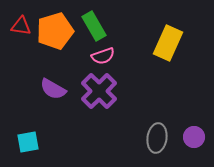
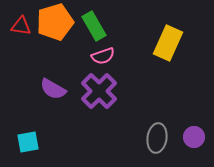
orange pentagon: moved 9 px up
